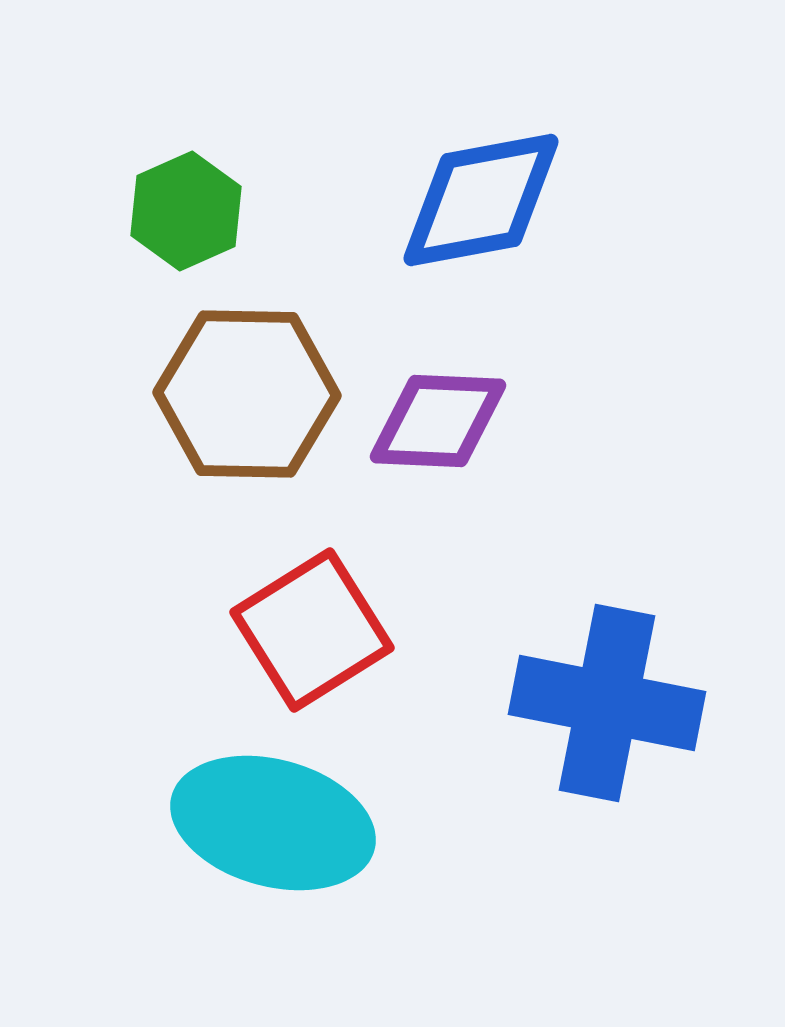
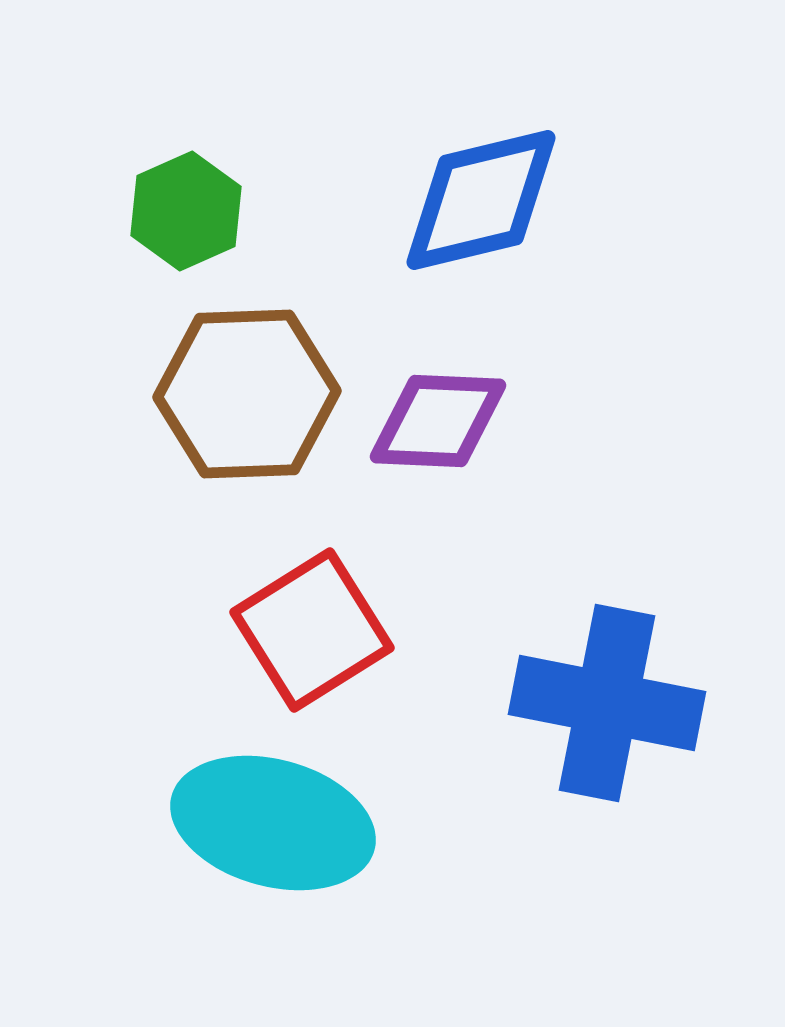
blue diamond: rotated 3 degrees counterclockwise
brown hexagon: rotated 3 degrees counterclockwise
